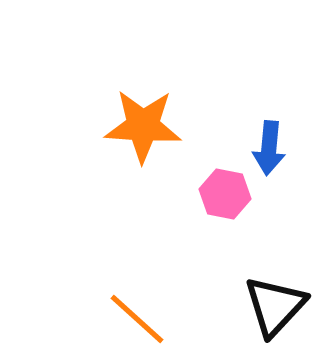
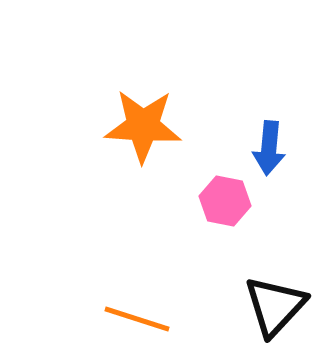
pink hexagon: moved 7 px down
orange line: rotated 24 degrees counterclockwise
